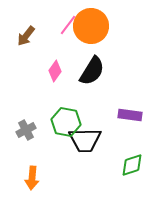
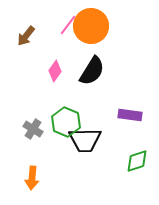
green hexagon: rotated 12 degrees clockwise
gray cross: moved 7 px right, 1 px up; rotated 30 degrees counterclockwise
green diamond: moved 5 px right, 4 px up
